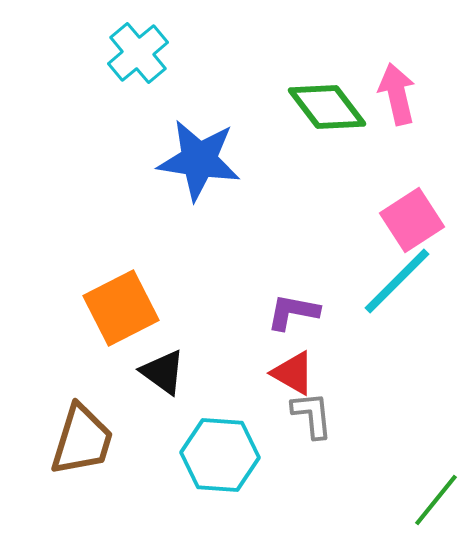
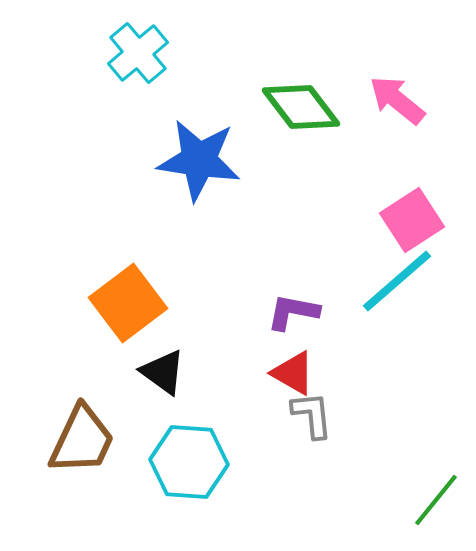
pink arrow: moved 6 px down; rotated 38 degrees counterclockwise
green diamond: moved 26 px left
cyan line: rotated 4 degrees clockwise
orange square: moved 7 px right, 5 px up; rotated 10 degrees counterclockwise
brown trapezoid: rotated 8 degrees clockwise
cyan hexagon: moved 31 px left, 7 px down
